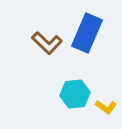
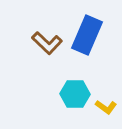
blue rectangle: moved 2 px down
cyan hexagon: rotated 8 degrees clockwise
